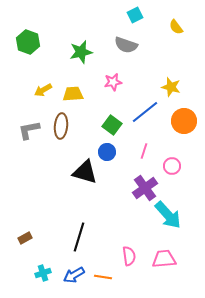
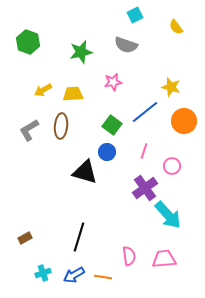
gray L-shape: rotated 20 degrees counterclockwise
